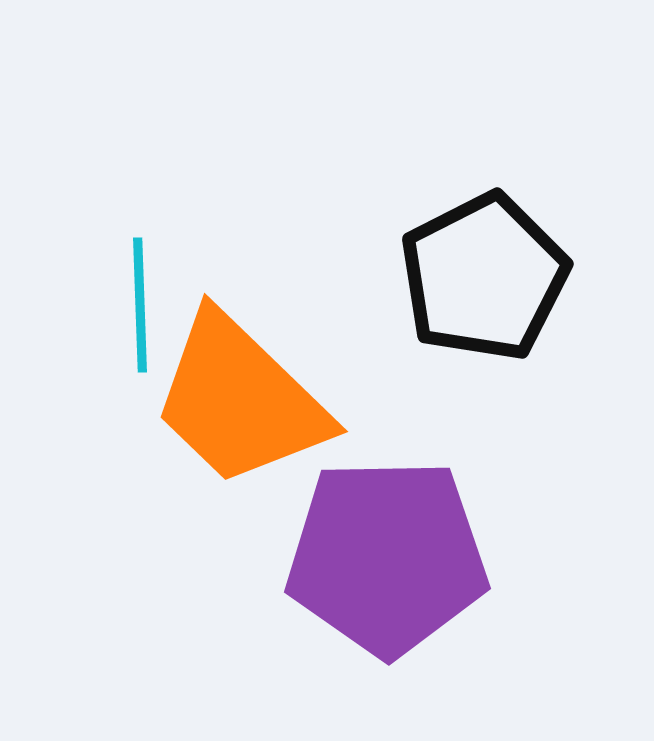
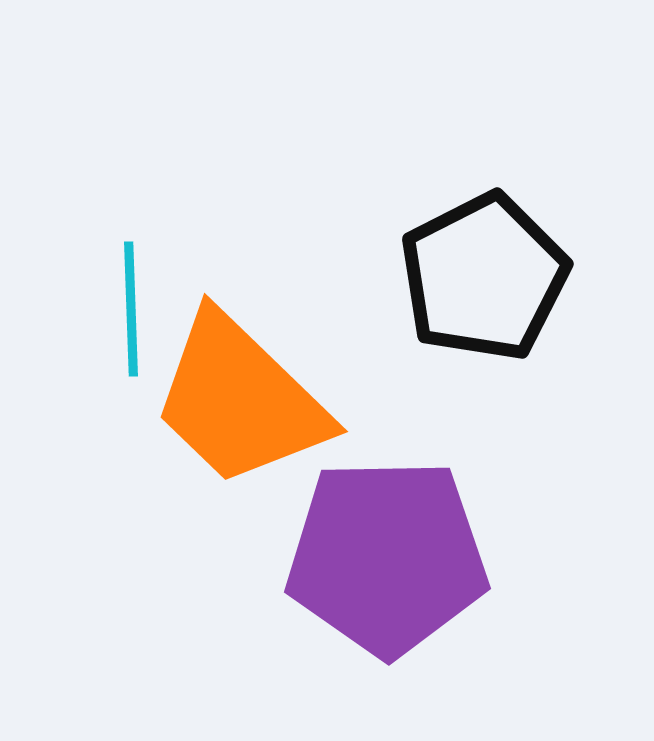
cyan line: moved 9 px left, 4 px down
